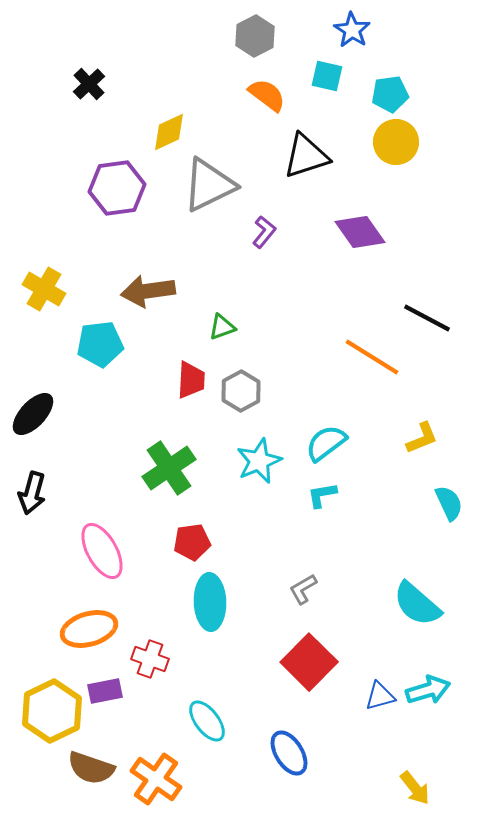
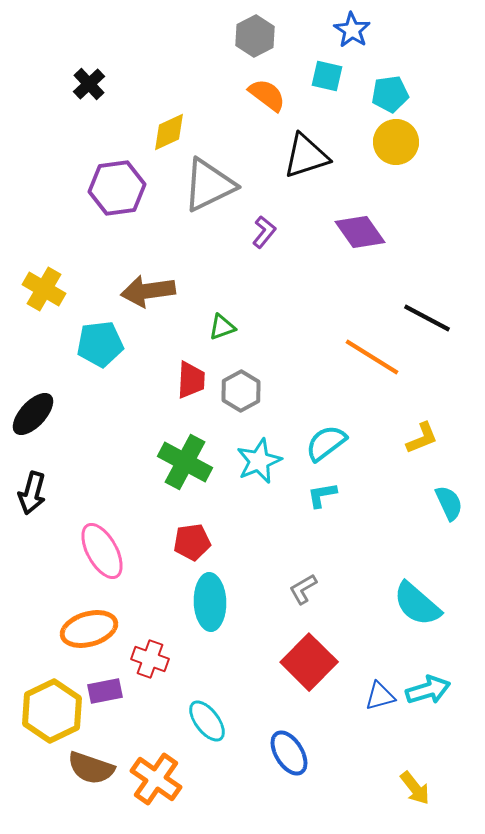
green cross at (169, 468): moved 16 px right, 6 px up; rotated 28 degrees counterclockwise
